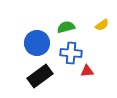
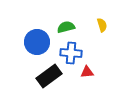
yellow semicircle: rotated 72 degrees counterclockwise
blue circle: moved 1 px up
red triangle: moved 1 px down
black rectangle: moved 9 px right
